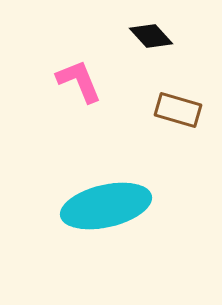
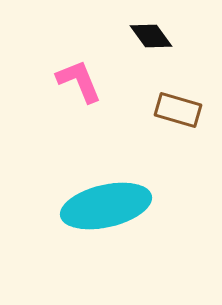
black diamond: rotated 6 degrees clockwise
